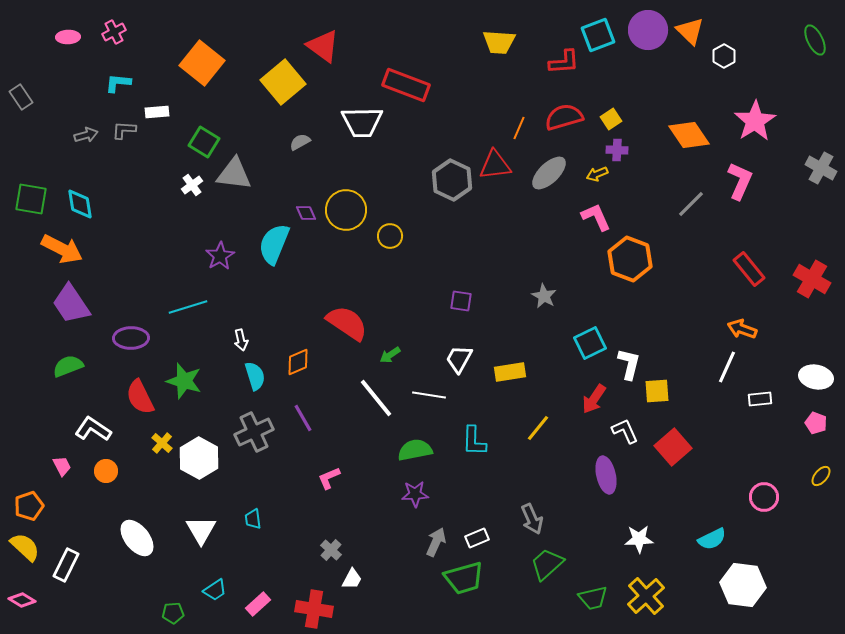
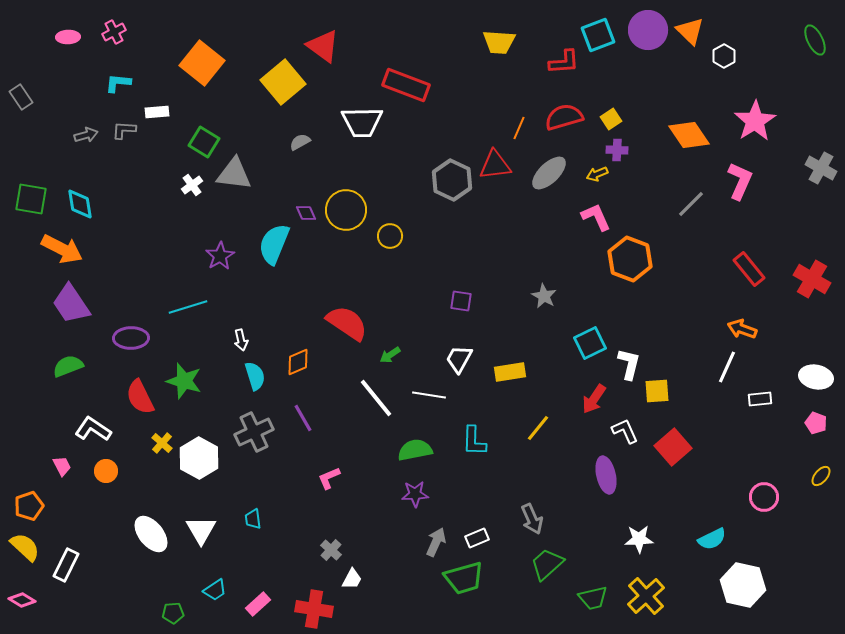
white ellipse at (137, 538): moved 14 px right, 4 px up
white hexagon at (743, 585): rotated 6 degrees clockwise
